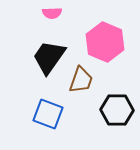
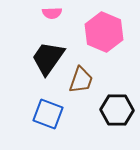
pink hexagon: moved 1 px left, 10 px up
black trapezoid: moved 1 px left, 1 px down
